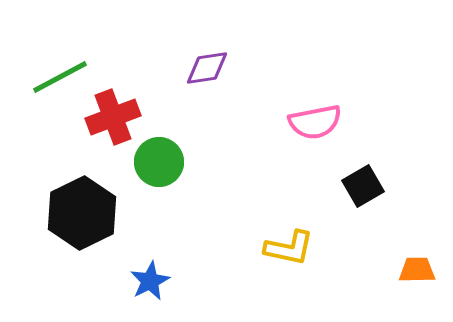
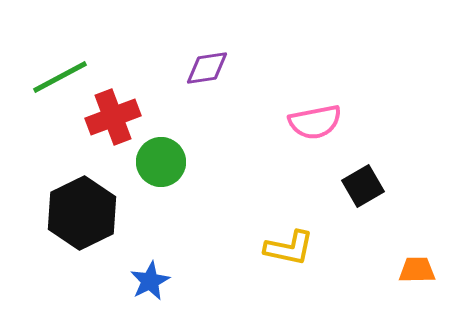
green circle: moved 2 px right
